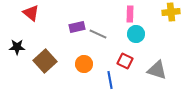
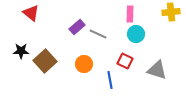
purple rectangle: rotated 28 degrees counterclockwise
black star: moved 4 px right, 4 px down
